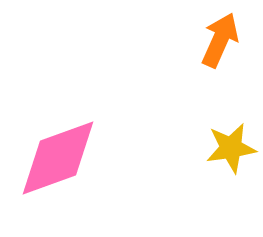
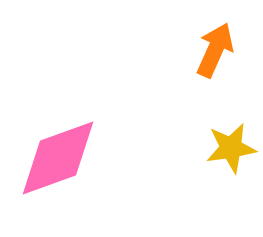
orange arrow: moved 5 px left, 10 px down
